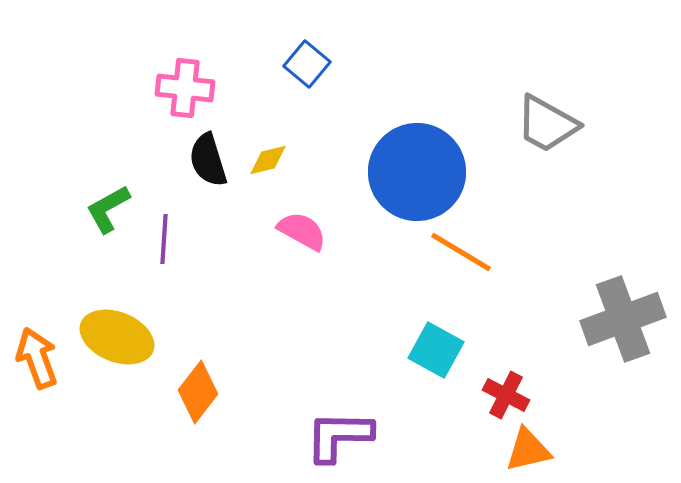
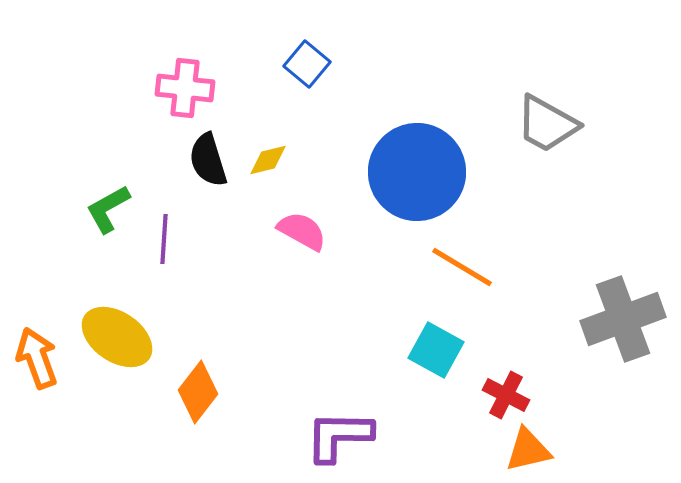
orange line: moved 1 px right, 15 px down
yellow ellipse: rotated 12 degrees clockwise
